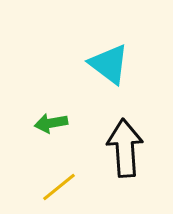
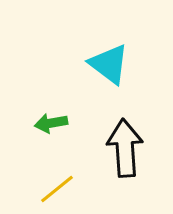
yellow line: moved 2 px left, 2 px down
